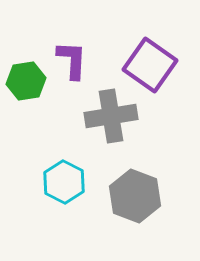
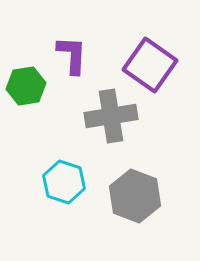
purple L-shape: moved 5 px up
green hexagon: moved 5 px down
cyan hexagon: rotated 9 degrees counterclockwise
